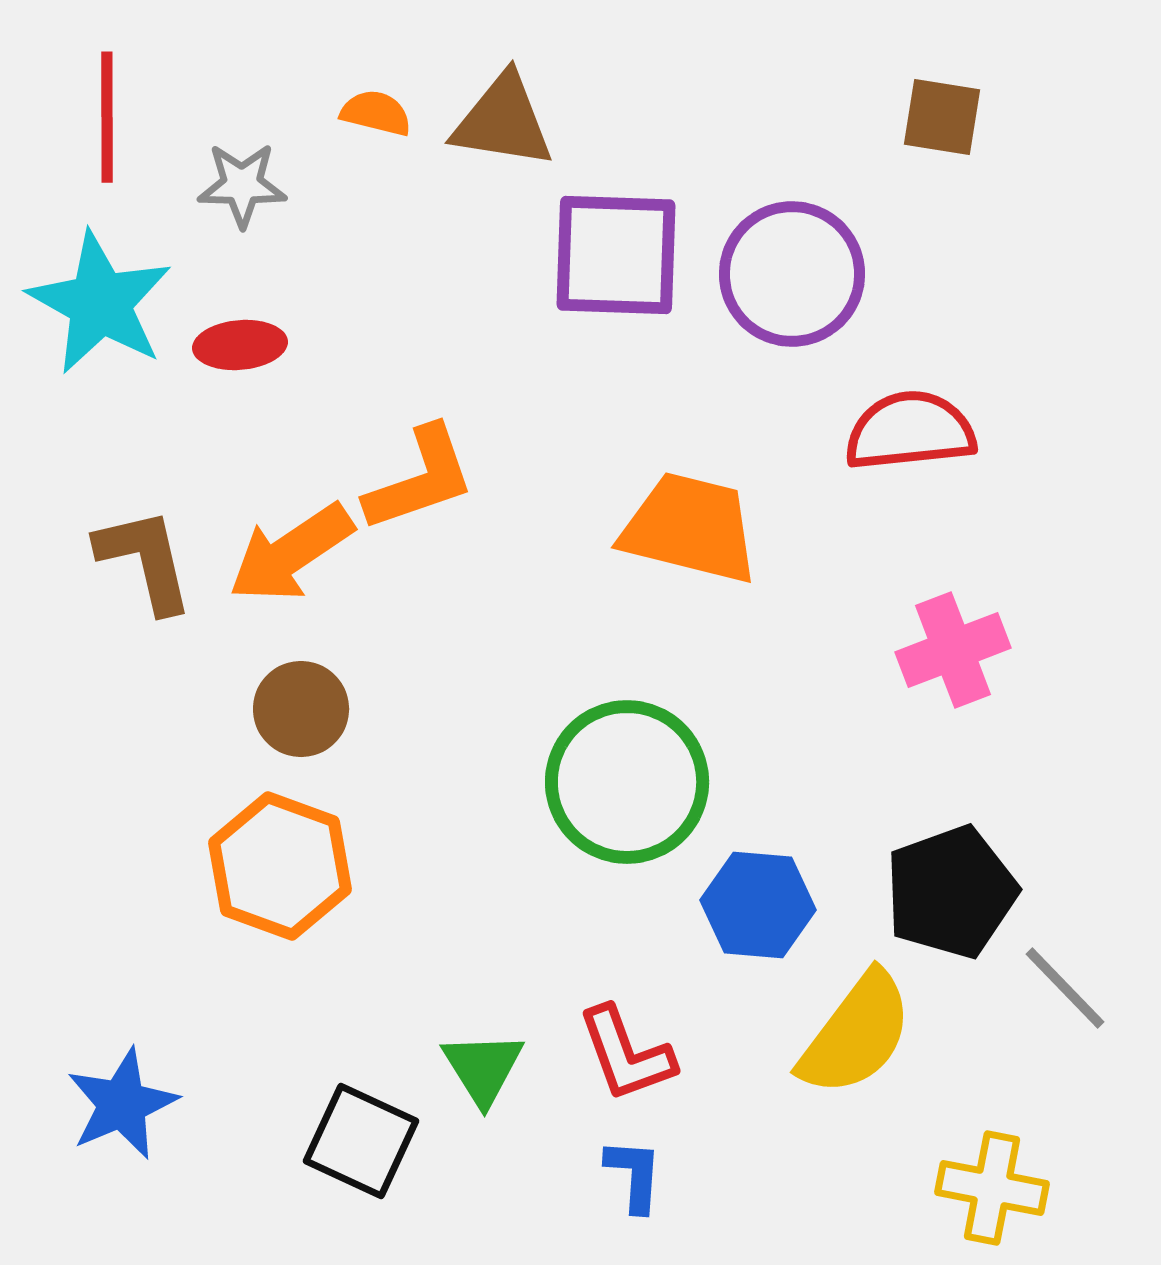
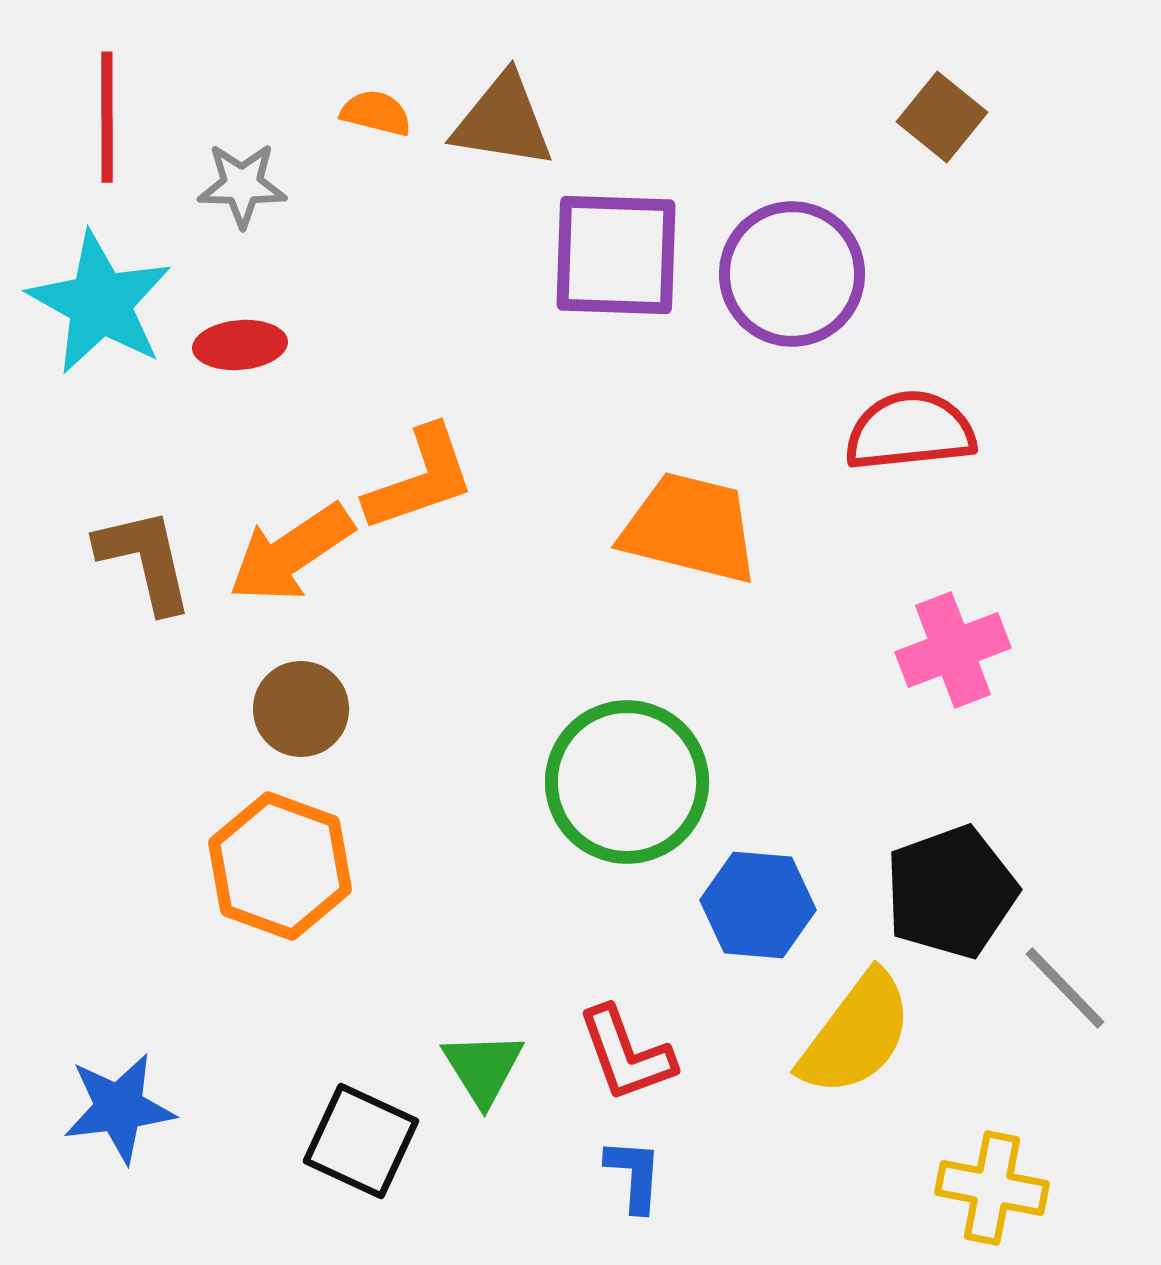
brown square: rotated 30 degrees clockwise
blue star: moved 3 px left, 4 px down; rotated 16 degrees clockwise
